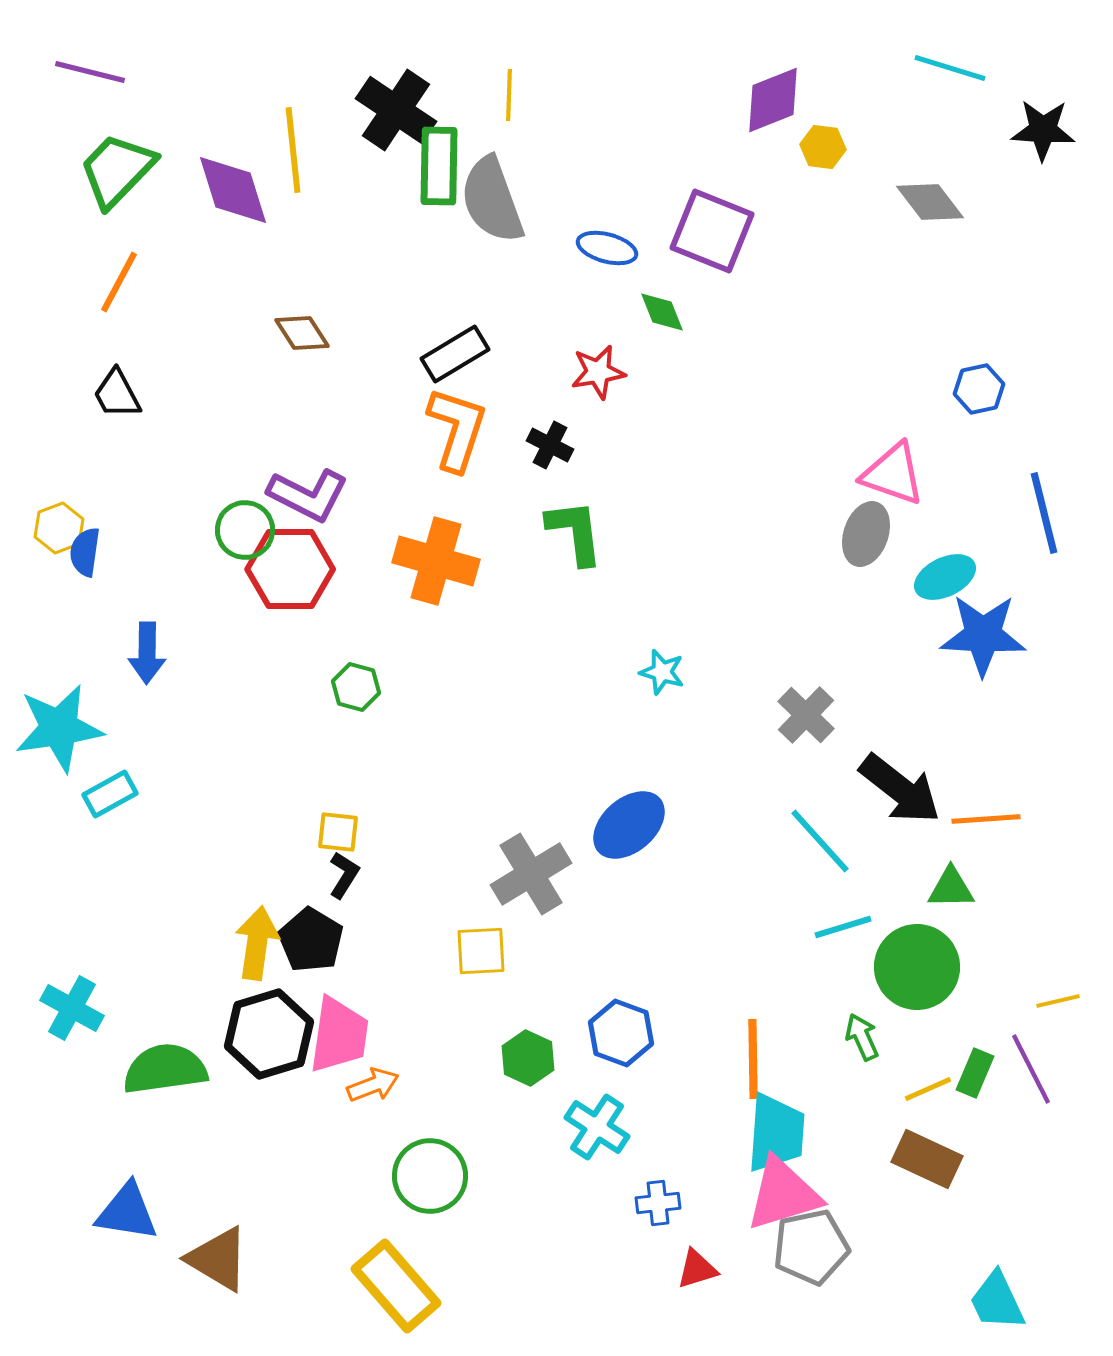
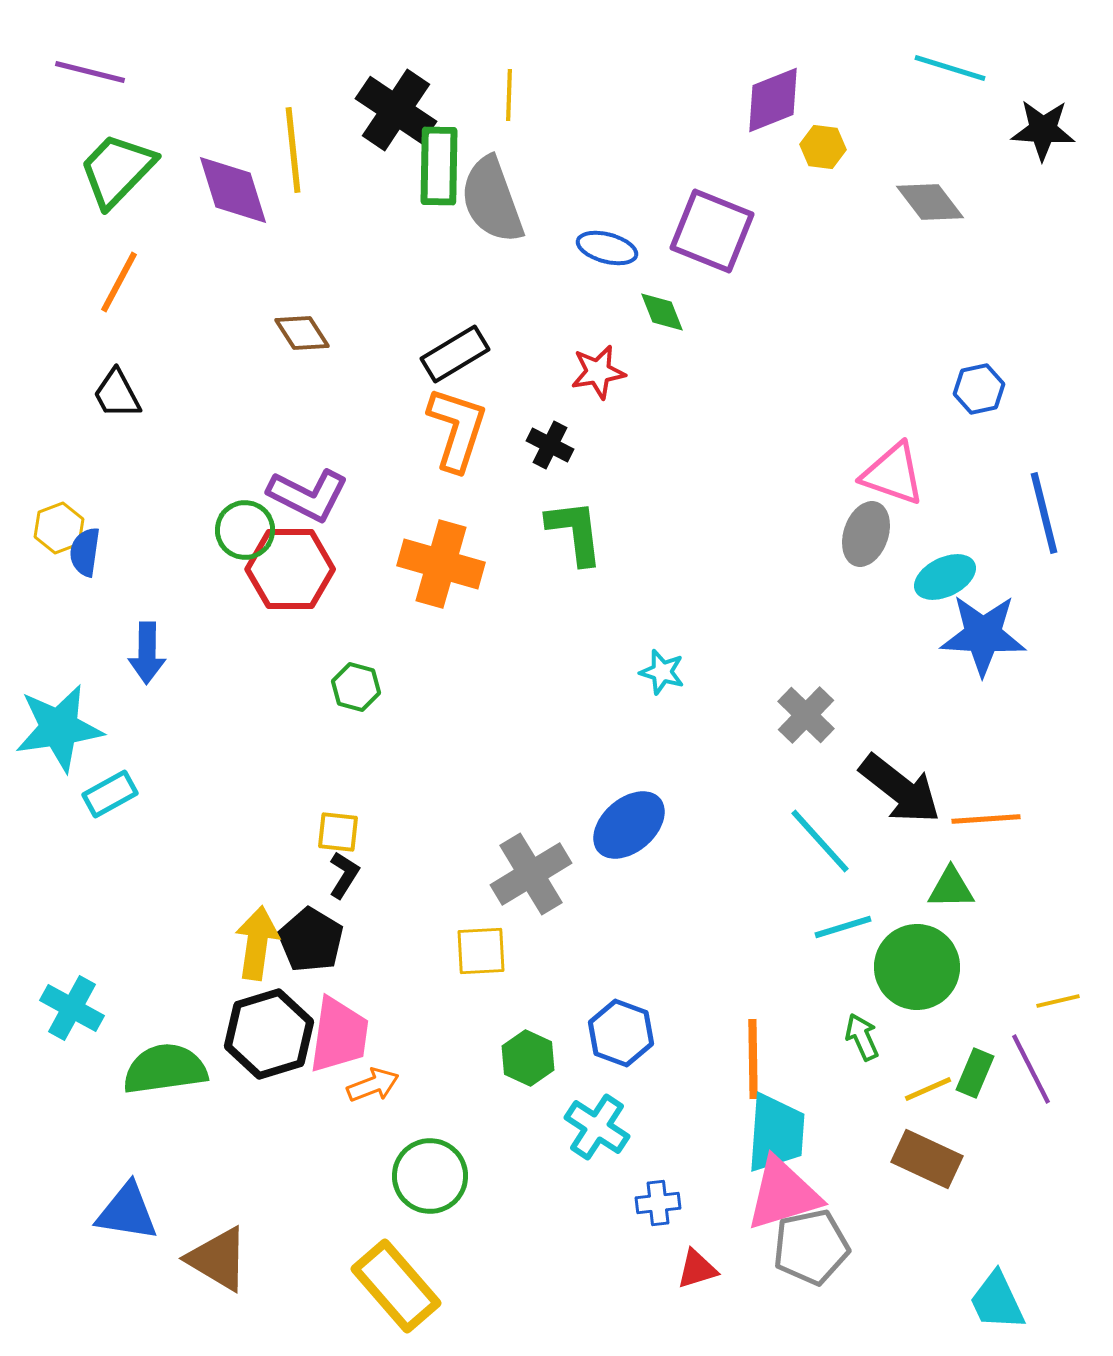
orange cross at (436, 561): moved 5 px right, 3 px down
